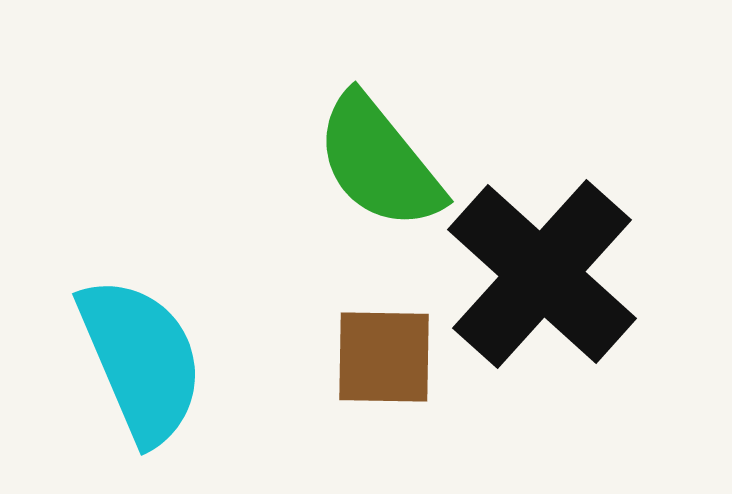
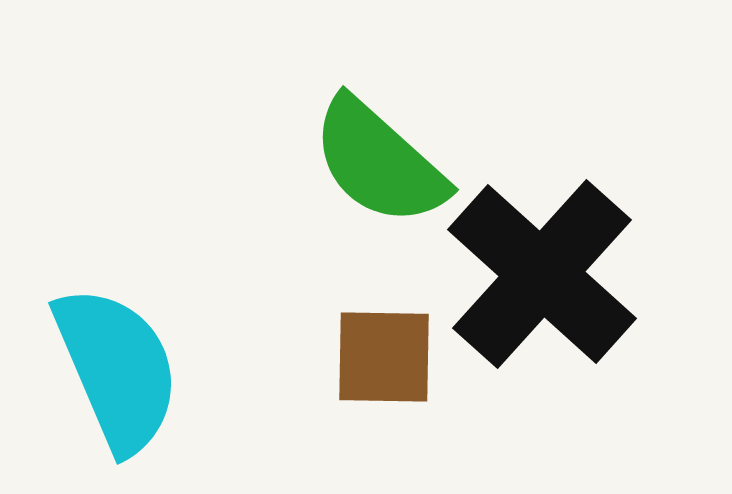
green semicircle: rotated 9 degrees counterclockwise
cyan semicircle: moved 24 px left, 9 px down
